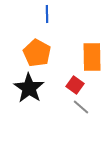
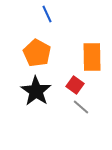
blue line: rotated 24 degrees counterclockwise
black star: moved 7 px right, 3 px down
